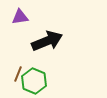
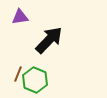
black arrow: moved 2 px right, 1 px up; rotated 24 degrees counterclockwise
green hexagon: moved 1 px right, 1 px up
